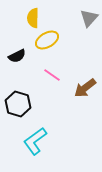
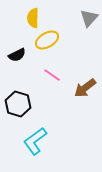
black semicircle: moved 1 px up
